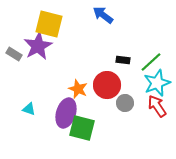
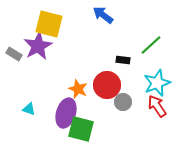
green line: moved 17 px up
gray circle: moved 2 px left, 1 px up
green square: moved 1 px left, 1 px down
